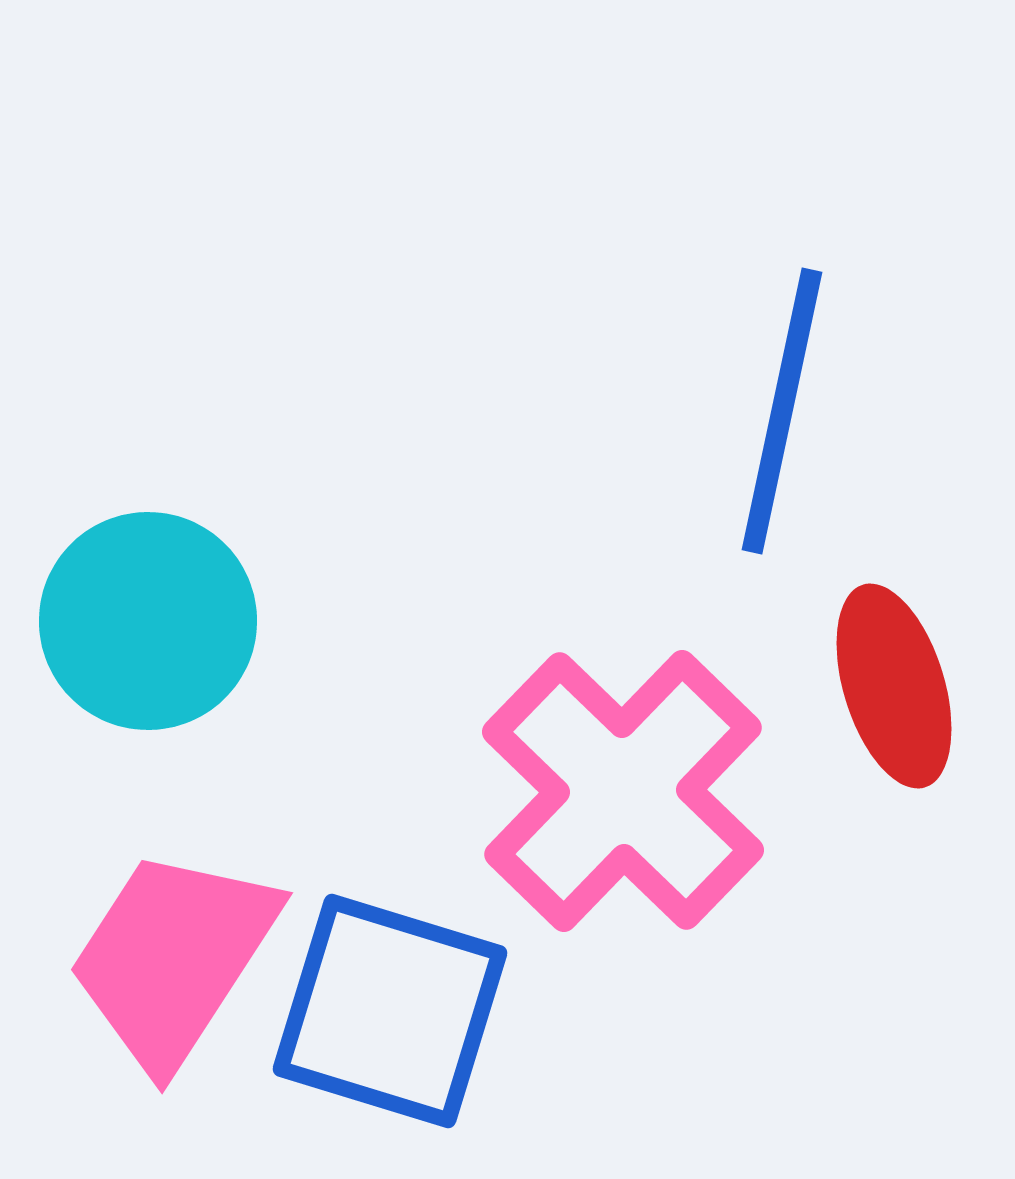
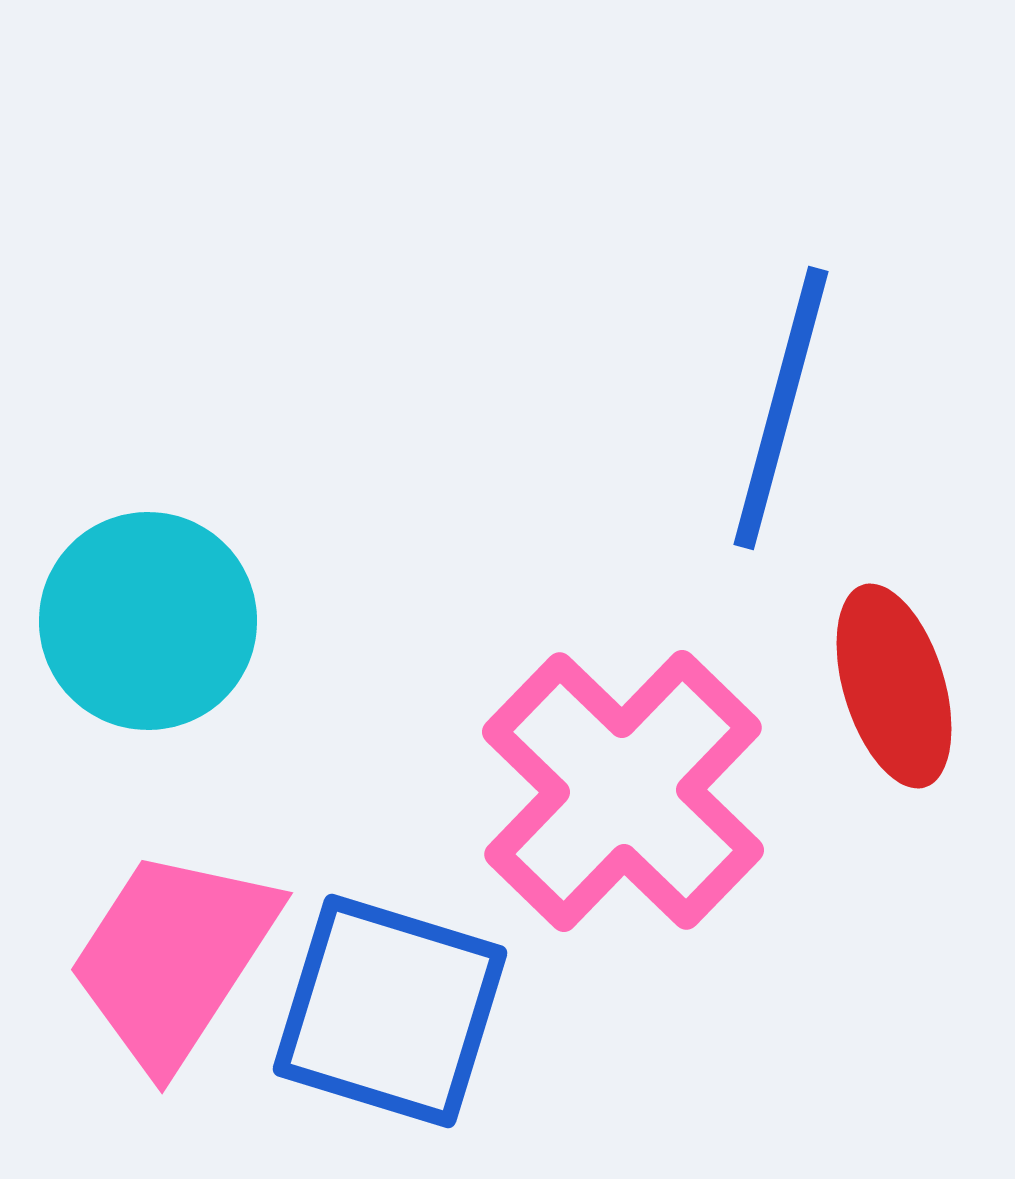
blue line: moved 1 px left, 3 px up; rotated 3 degrees clockwise
